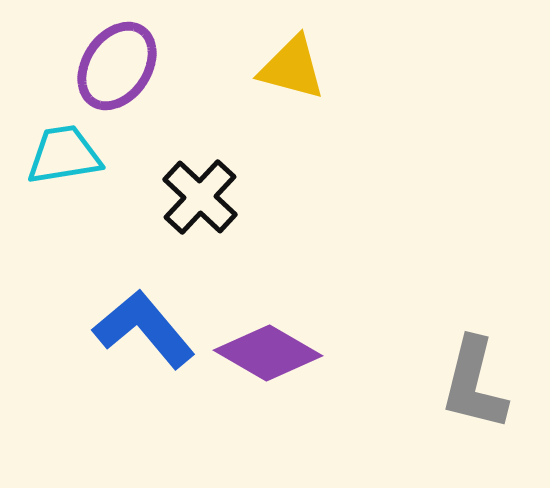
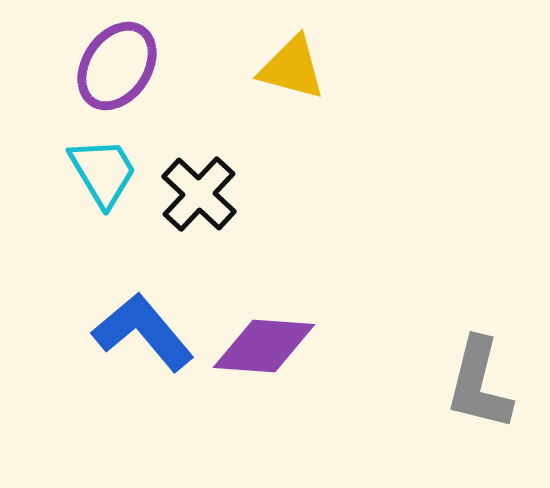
cyan trapezoid: moved 39 px right, 17 px down; rotated 68 degrees clockwise
black cross: moved 1 px left, 3 px up
blue L-shape: moved 1 px left, 3 px down
purple diamond: moved 4 px left, 7 px up; rotated 26 degrees counterclockwise
gray L-shape: moved 5 px right
